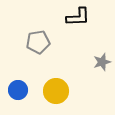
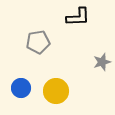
blue circle: moved 3 px right, 2 px up
